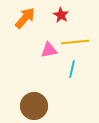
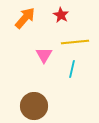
pink triangle: moved 5 px left, 5 px down; rotated 48 degrees counterclockwise
